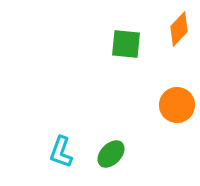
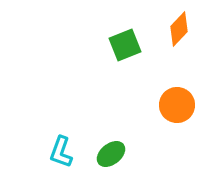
green square: moved 1 px left, 1 px down; rotated 28 degrees counterclockwise
green ellipse: rotated 8 degrees clockwise
